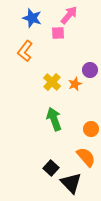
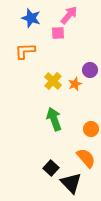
blue star: moved 1 px left
orange L-shape: rotated 50 degrees clockwise
yellow cross: moved 1 px right, 1 px up
orange semicircle: moved 1 px down
